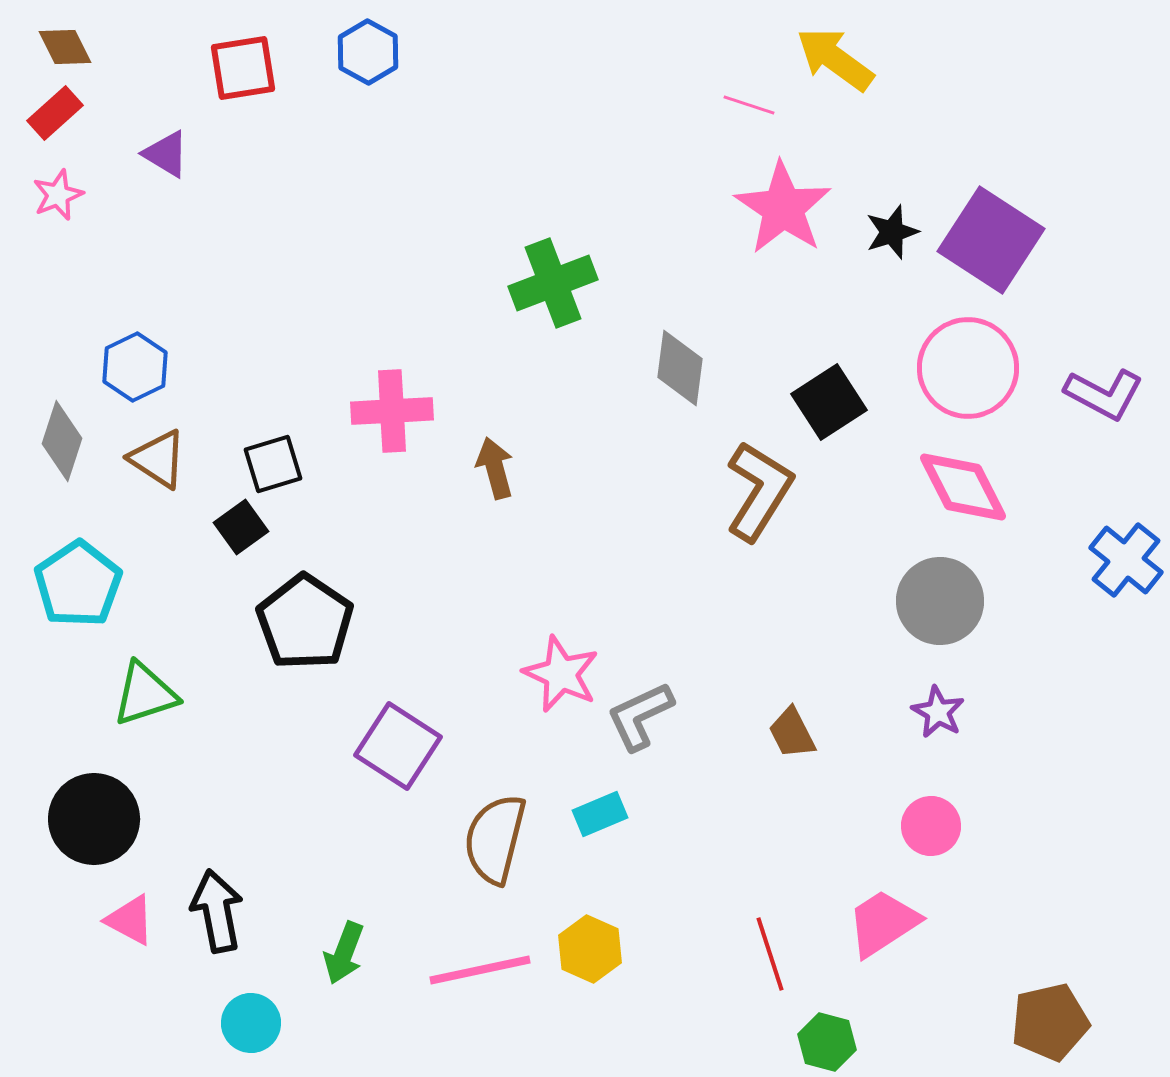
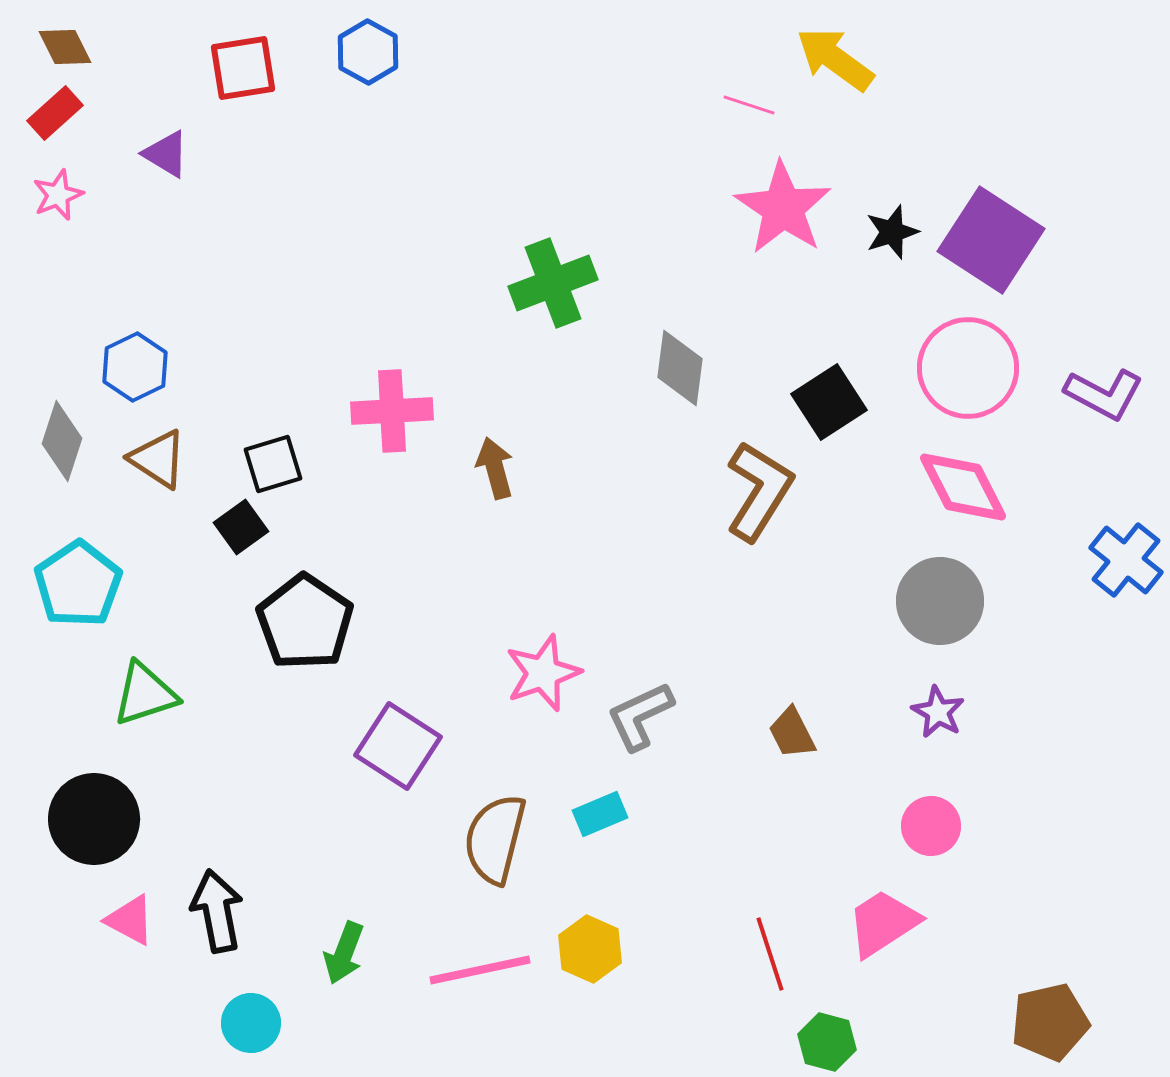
pink star at (561, 674): moved 18 px left, 1 px up; rotated 28 degrees clockwise
